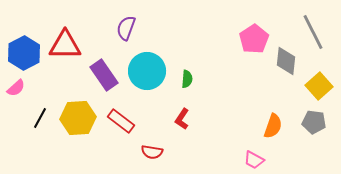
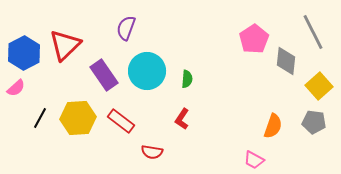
red triangle: rotated 44 degrees counterclockwise
